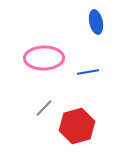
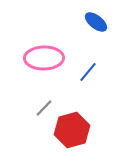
blue ellipse: rotated 40 degrees counterclockwise
blue line: rotated 40 degrees counterclockwise
red hexagon: moved 5 px left, 4 px down
